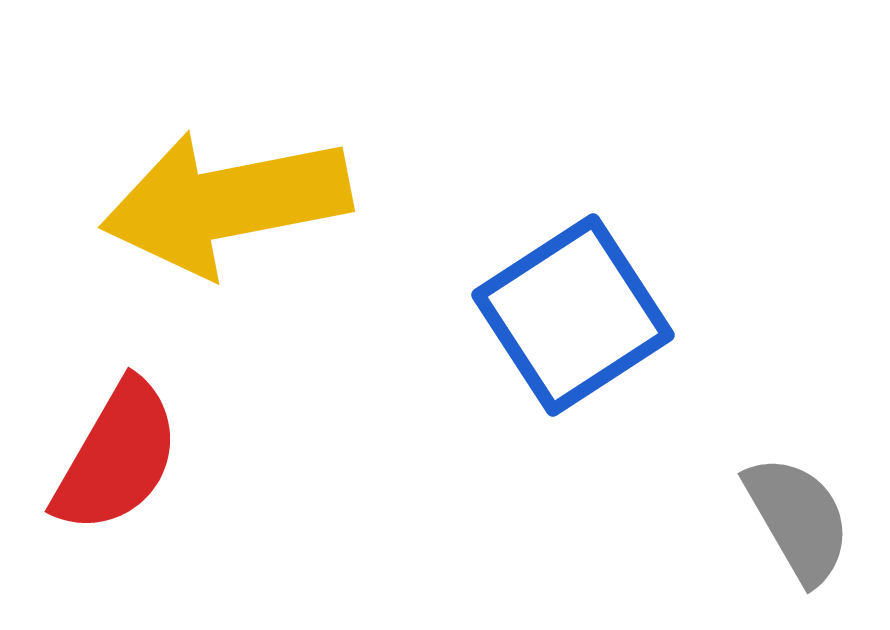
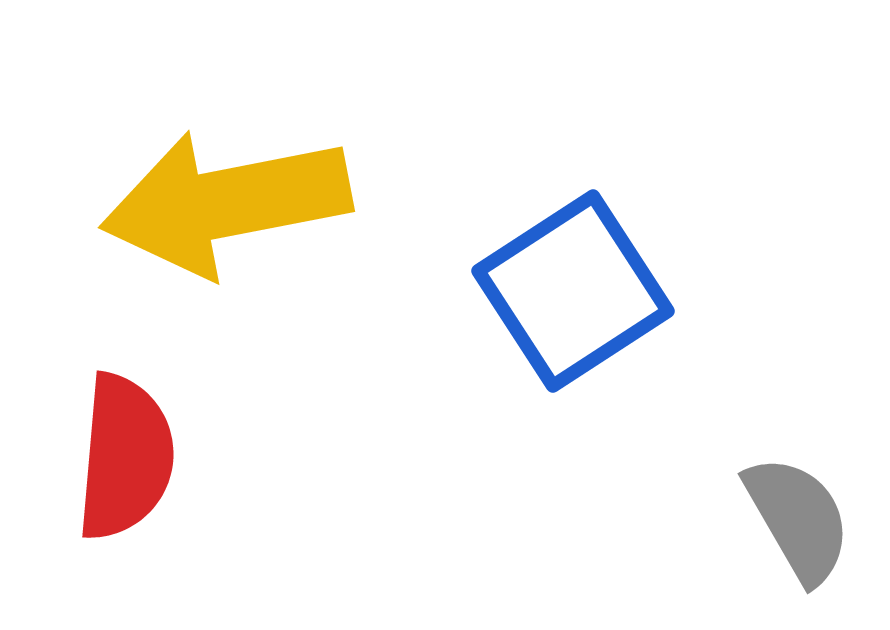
blue square: moved 24 px up
red semicircle: moved 8 px right; rotated 25 degrees counterclockwise
